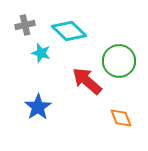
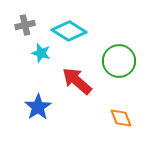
cyan diamond: rotated 12 degrees counterclockwise
red arrow: moved 10 px left
